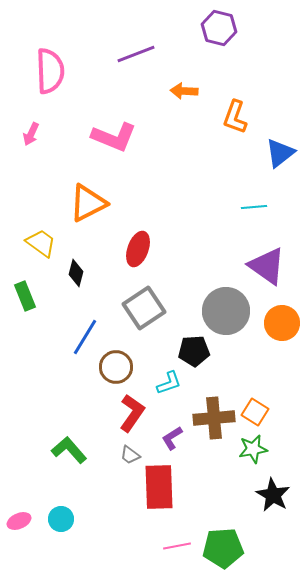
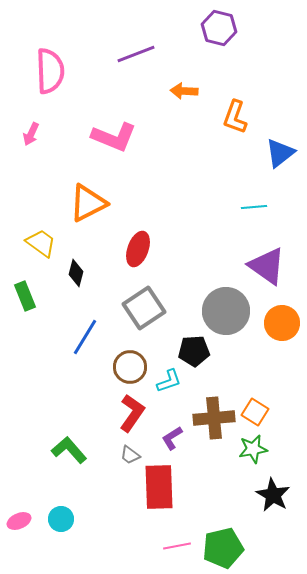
brown circle: moved 14 px right
cyan L-shape: moved 2 px up
green pentagon: rotated 9 degrees counterclockwise
